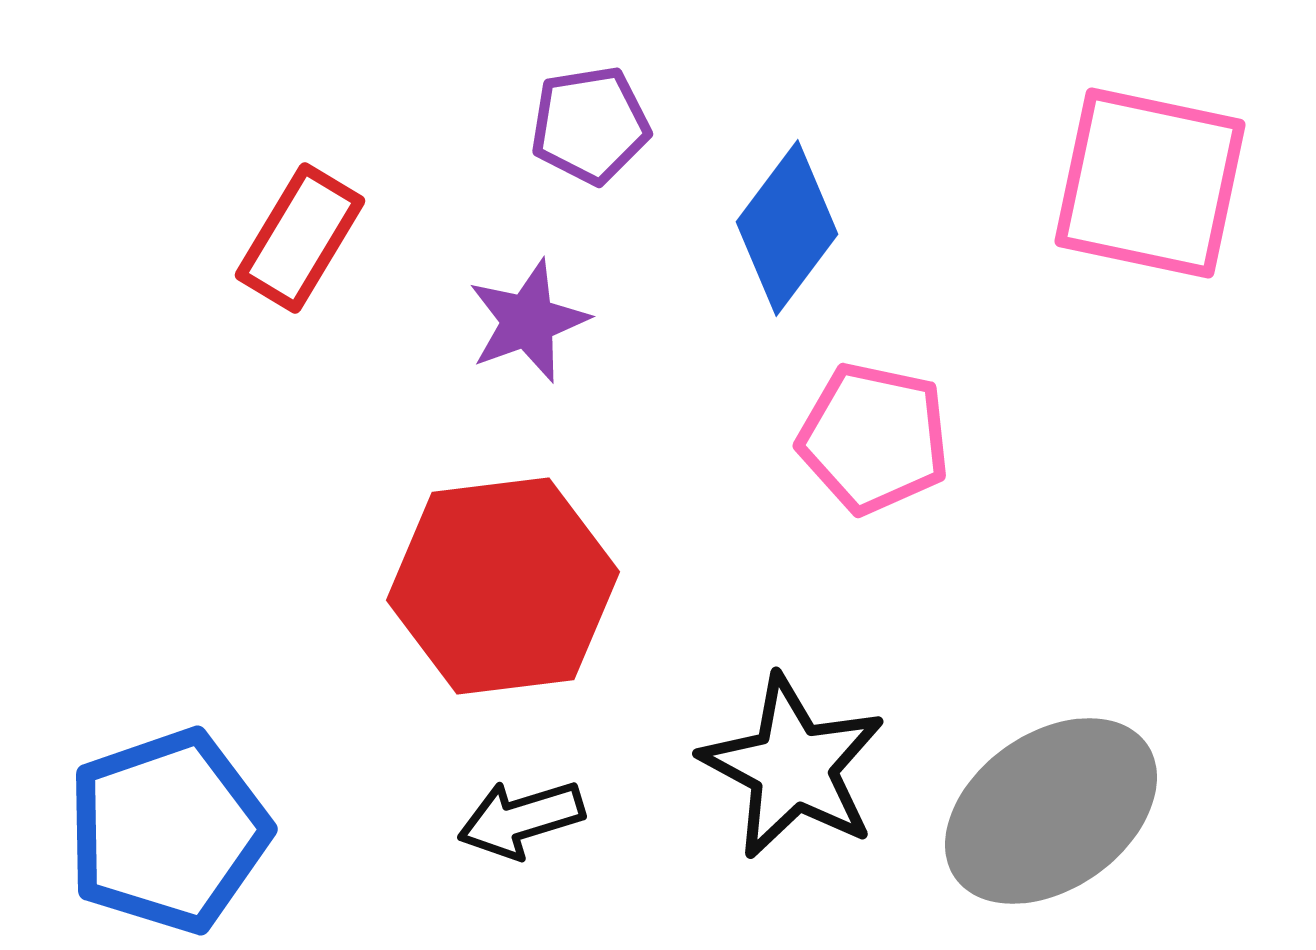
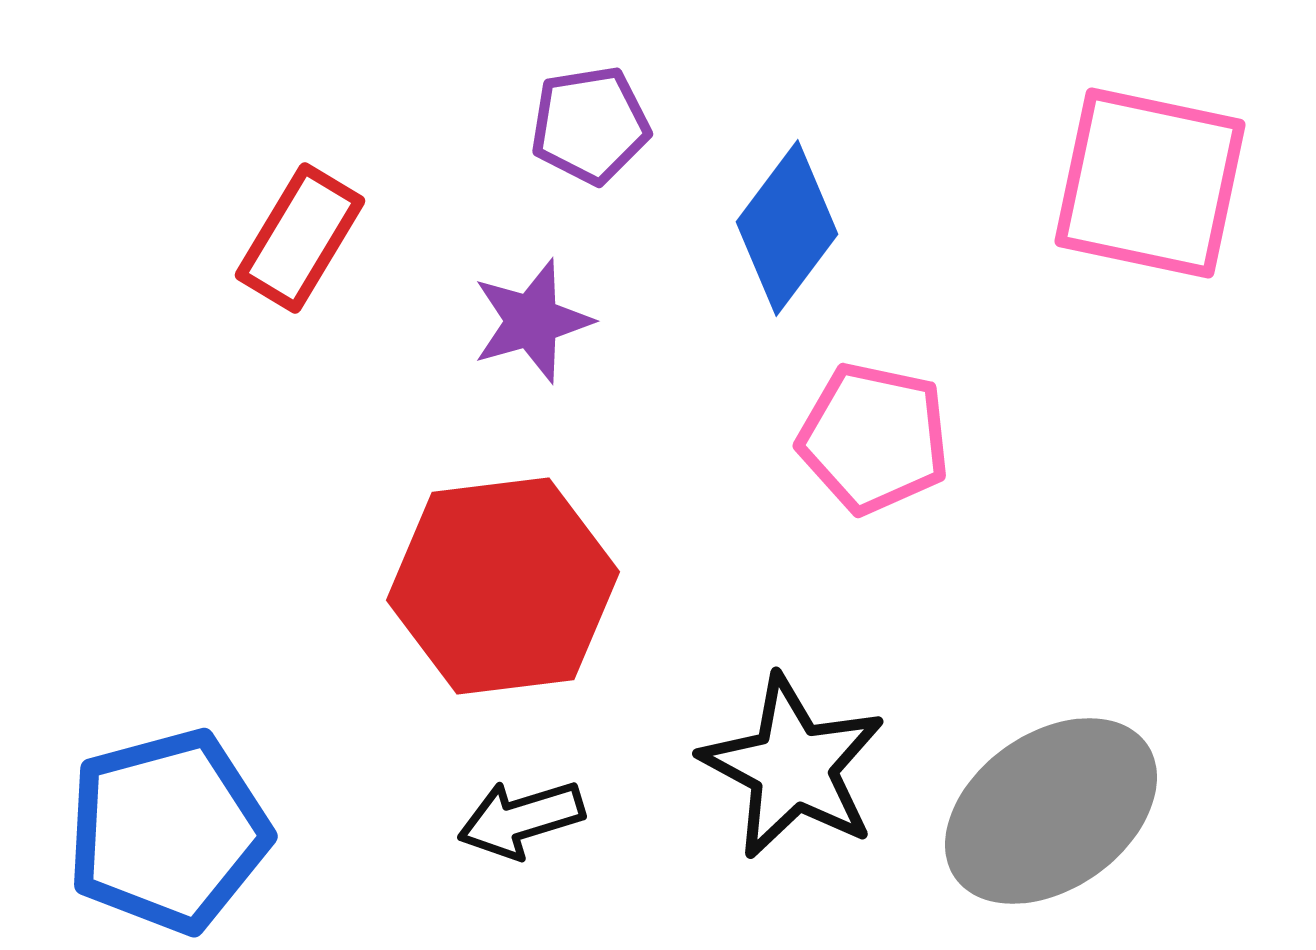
purple star: moved 4 px right; rotated 4 degrees clockwise
blue pentagon: rotated 4 degrees clockwise
